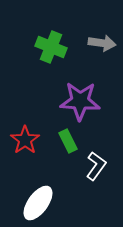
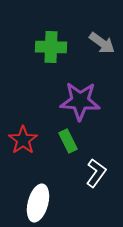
gray arrow: rotated 28 degrees clockwise
green cross: rotated 20 degrees counterclockwise
red star: moved 2 px left
white L-shape: moved 7 px down
white ellipse: rotated 21 degrees counterclockwise
